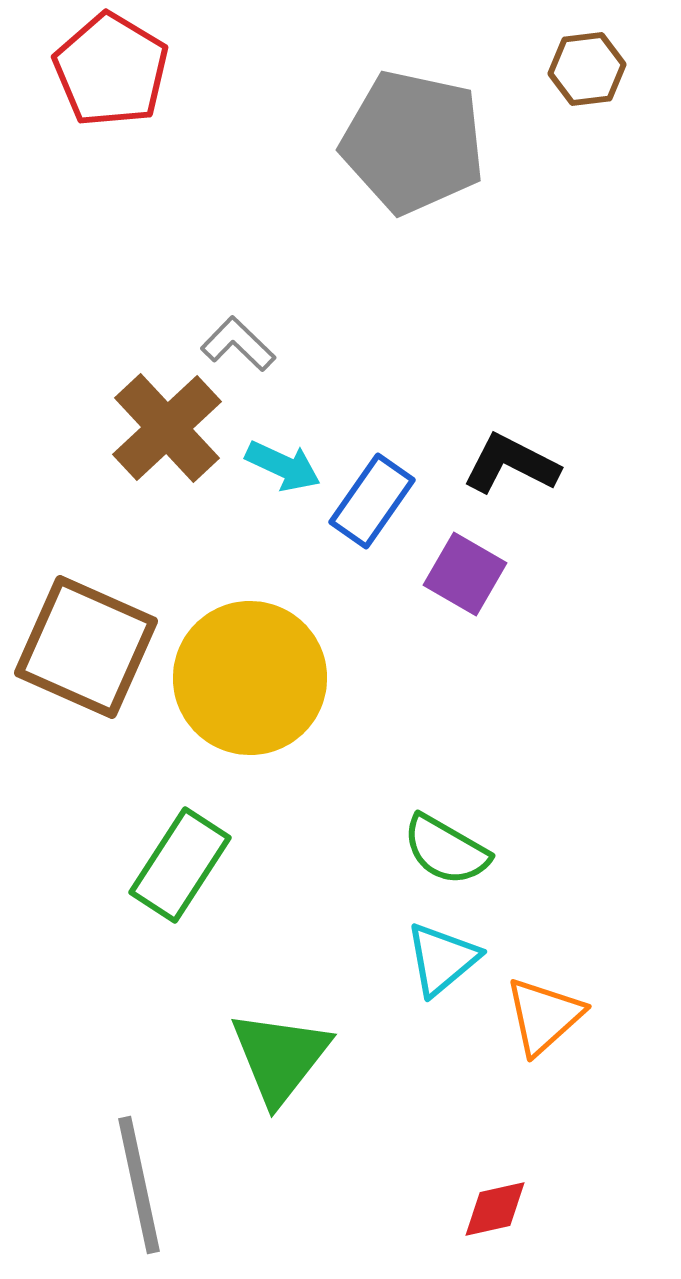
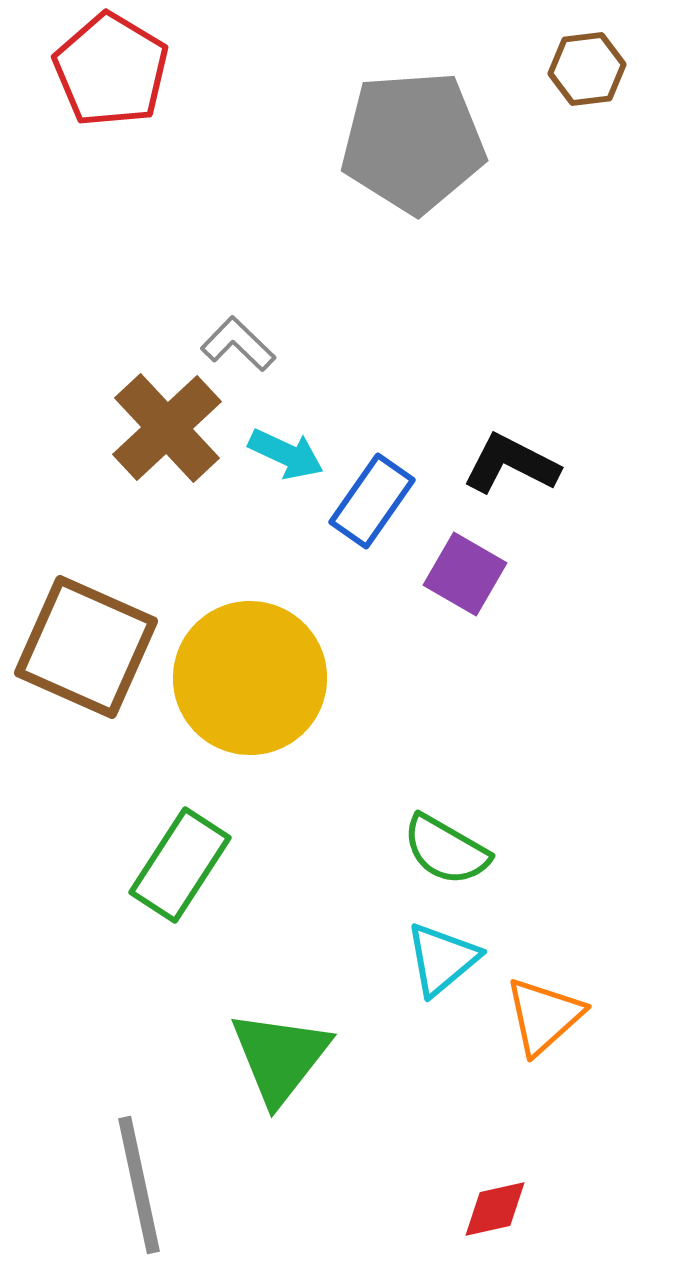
gray pentagon: rotated 16 degrees counterclockwise
cyan arrow: moved 3 px right, 12 px up
